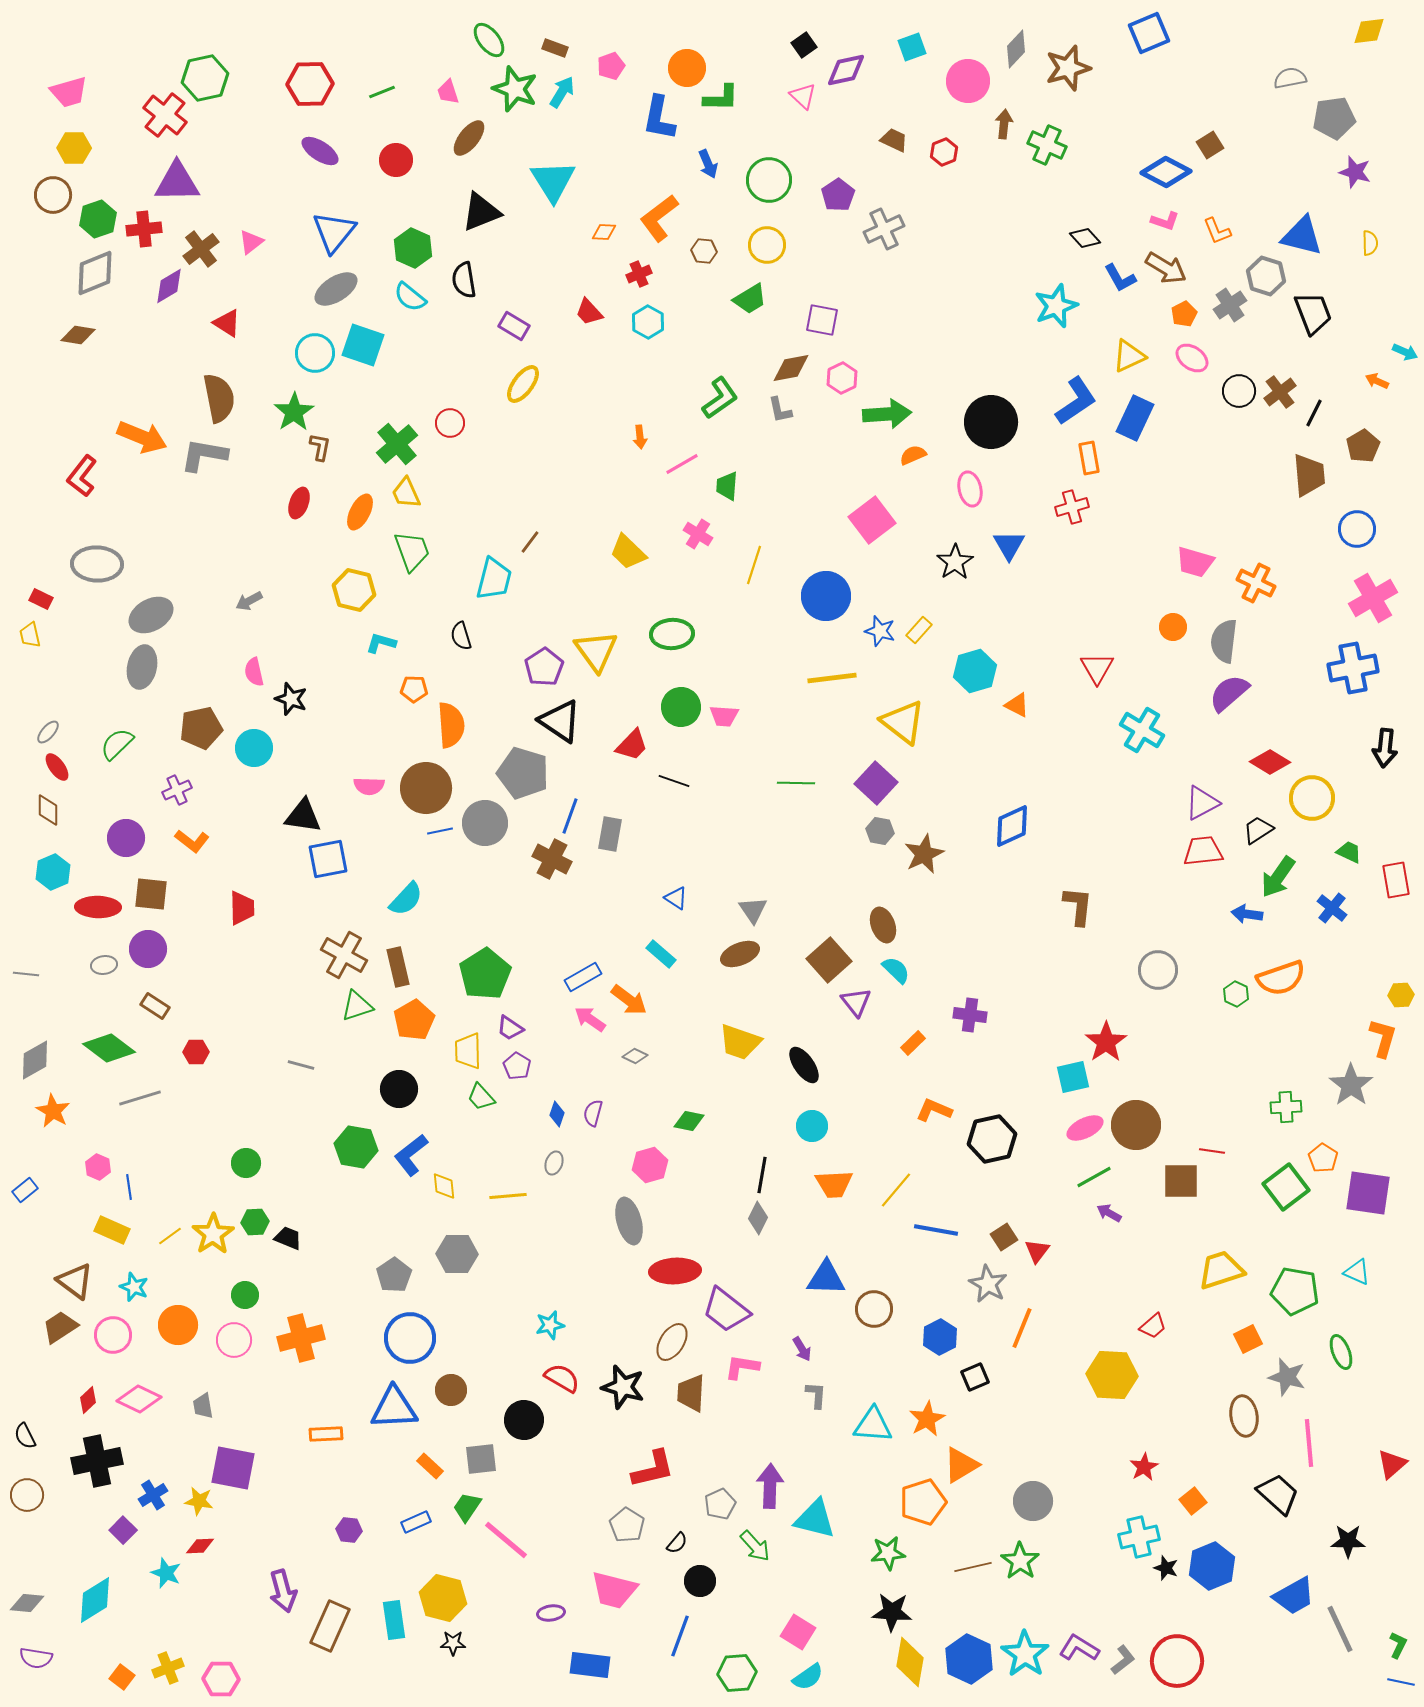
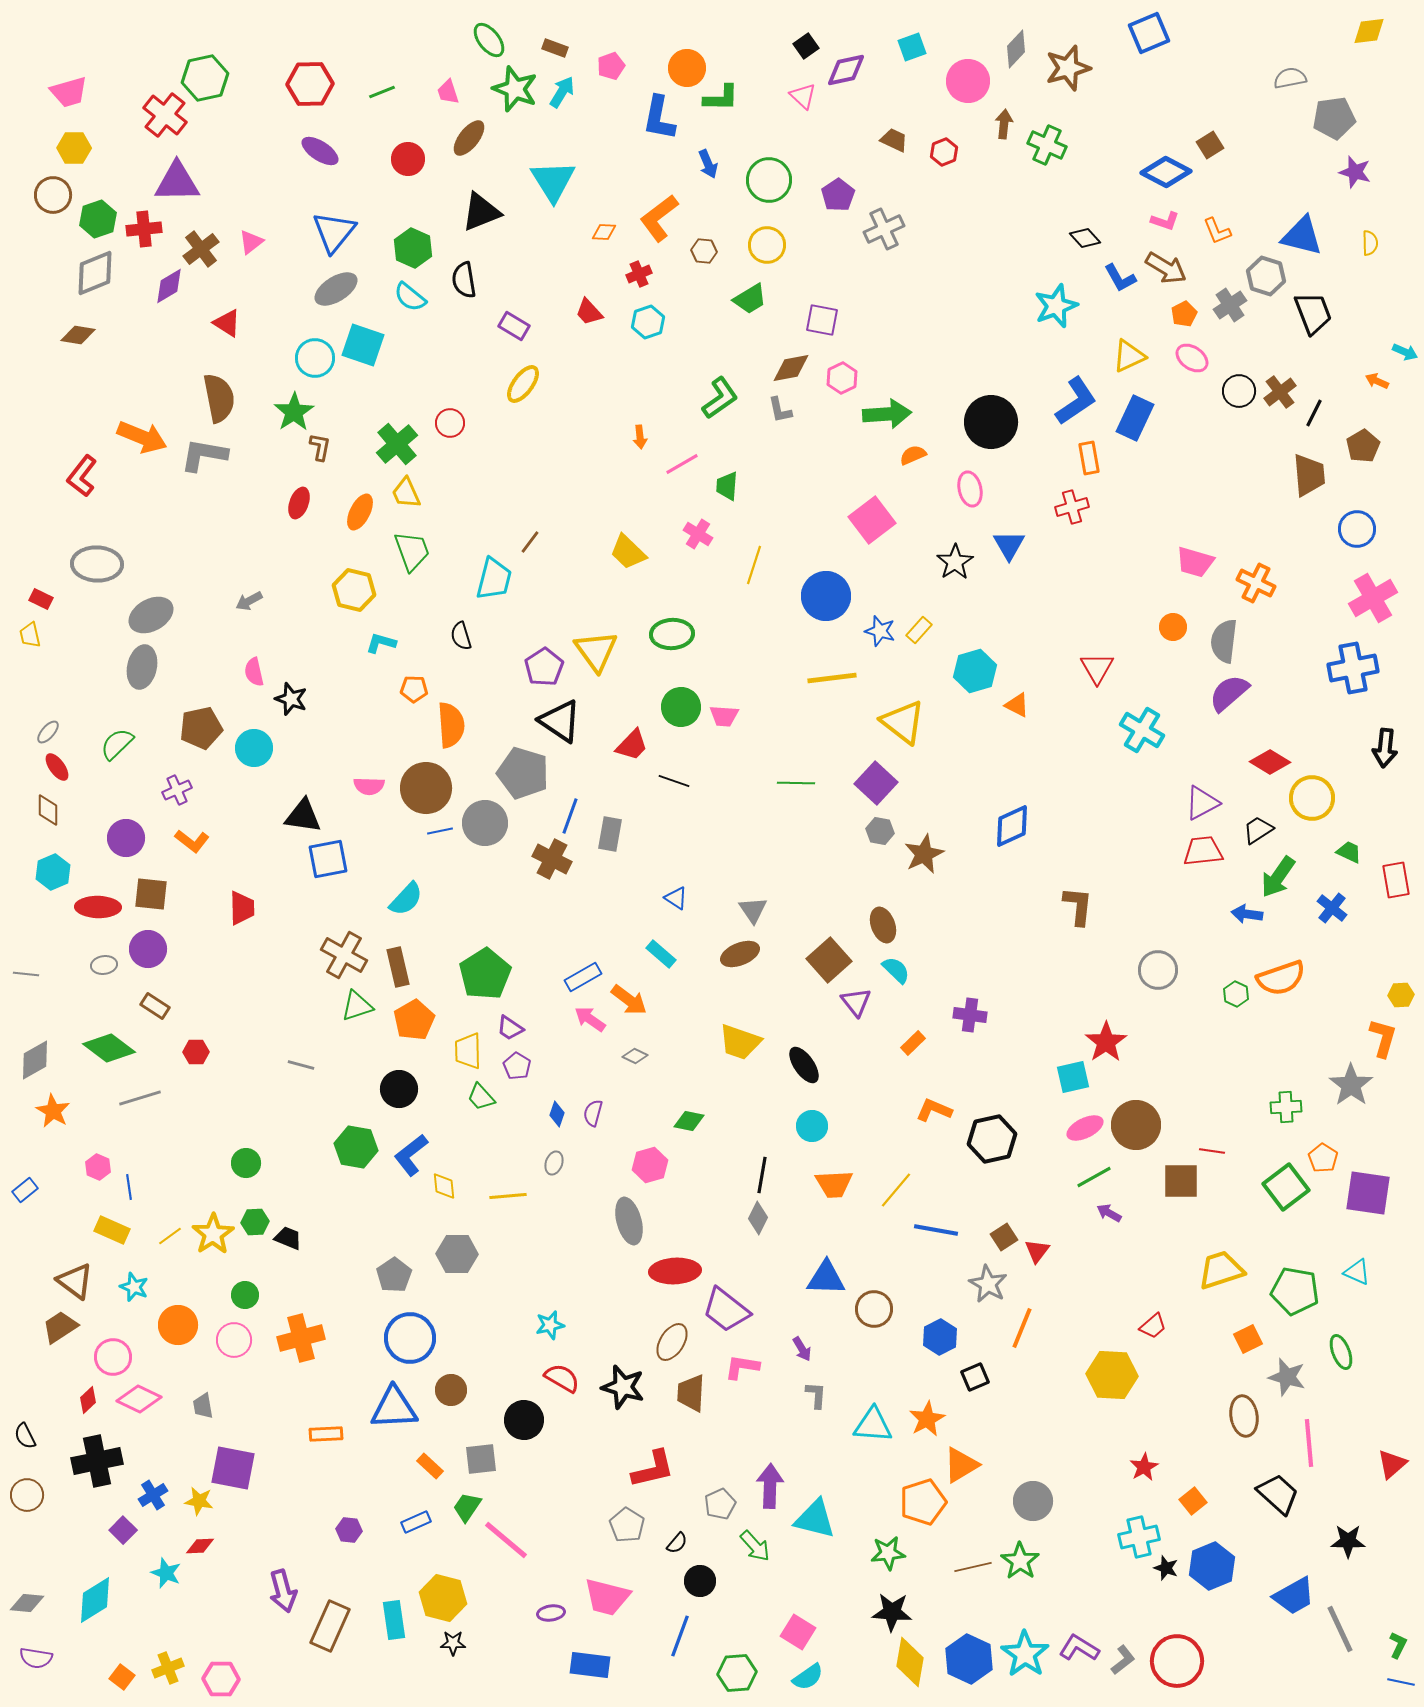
black square at (804, 45): moved 2 px right, 1 px down
red circle at (396, 160): moved 12 px right, 1 px up
cyan hexagon at (648, 322): rotated 12 degrees clockwise
cyan circle at (315, 353): moved 5 px down
pink circle at (113, 1335): moved 22 px down
pink trapezoid at (614, 1590): moved 7 px left, 7 px down
